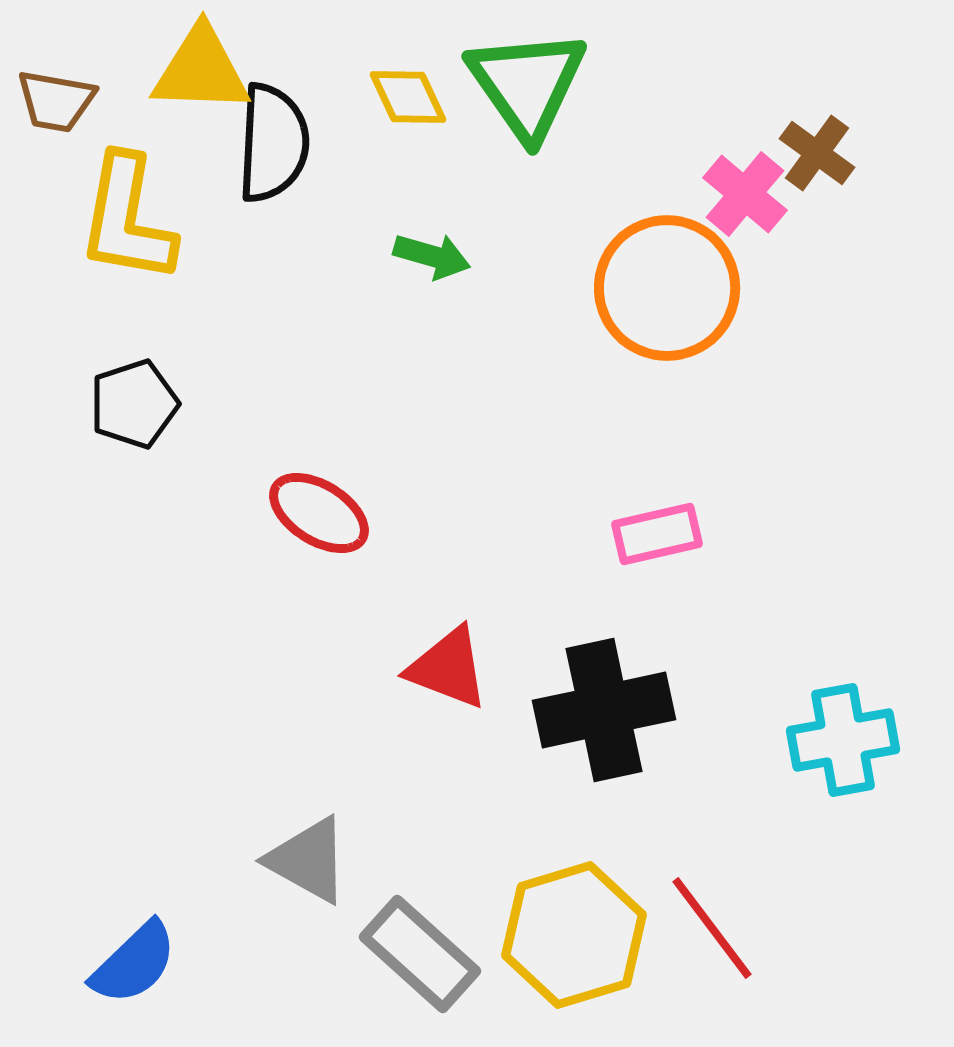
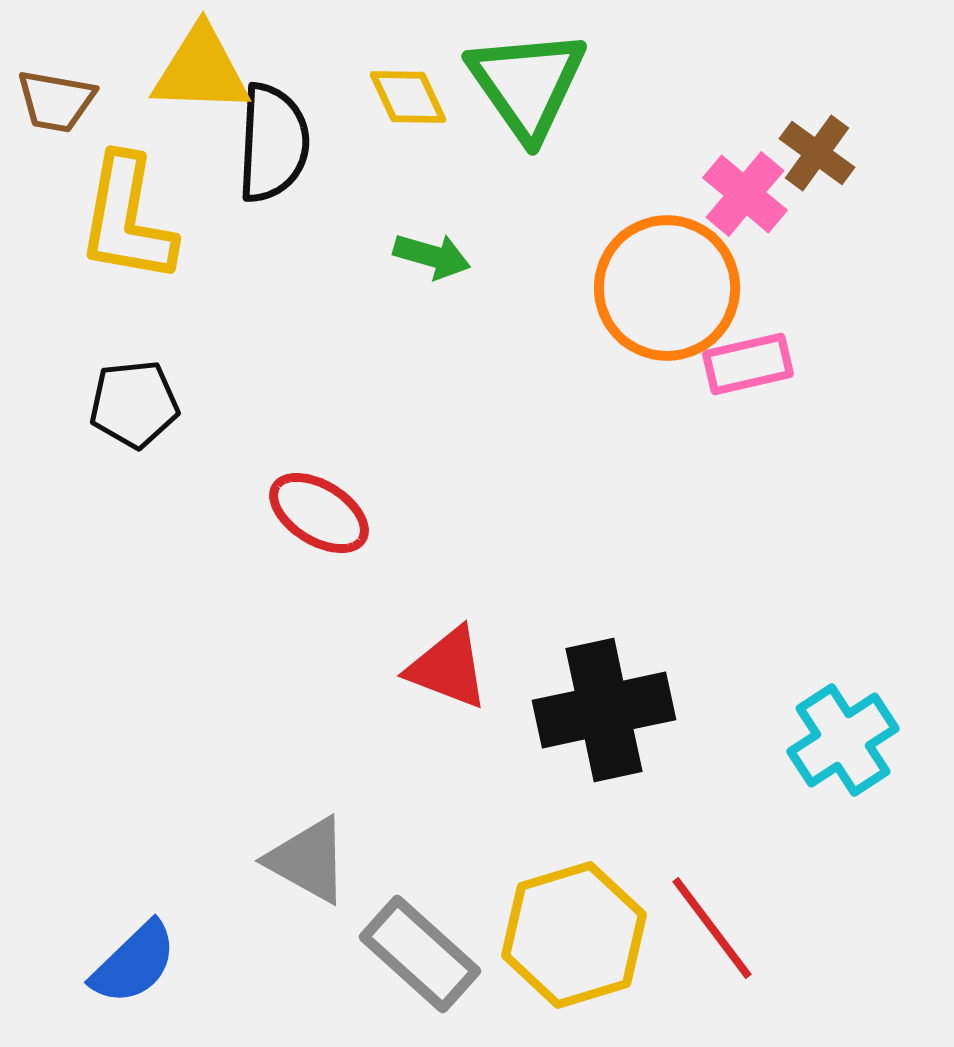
black pentagon: rotated 12 degrees clockwise
pink rectangle: moved 91 px right, 170 px up
cyan cross: rotated 23 degrees counterclockwise
